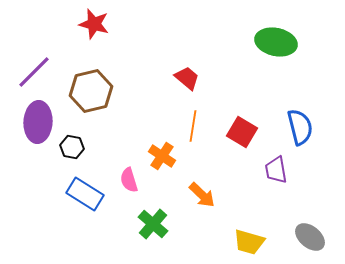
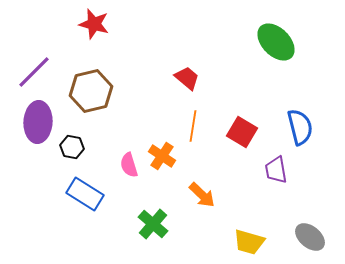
green ellipse: rotated 33 degrees clockwise
pink semicircle: moved 15 px up
